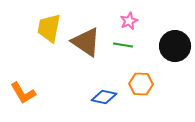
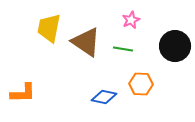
pink star: moved 2 px right, 1 px up
green line: moved 4 px down
orange L-shape: rotated 60 degrees counterclockwise
